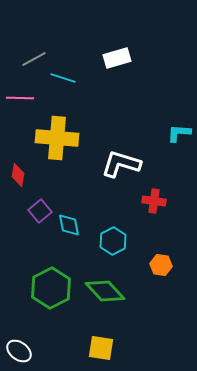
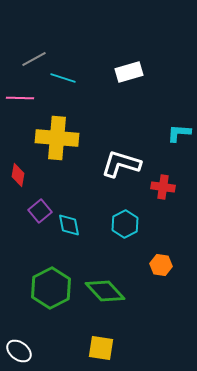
white rectangle: moved 12 px right, 14 px down
red cross: moved 9 px right, 14 px up
cyan hexagon: moved 12 px right, 17 px up
